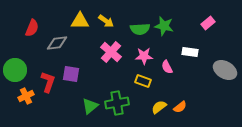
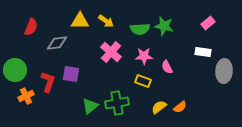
red semicircle: moved 1 px left, 1 px up
white rectangle: moved 13 px right
gray ellipse: moved 1 px left, 1 px down; rotated 65 degrees clockwise
